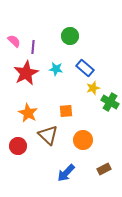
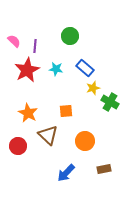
purple line: moved 2 px right, 1 px up
red star: moved 1 px right, 3 px up
orange circle: moved 2 px right, 1 px down
brown rectangle: rotated 16 degrees clockwise
